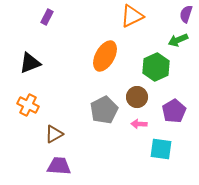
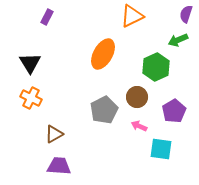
orange ellipse: moved 2 px left, 2 px up
black triangle: rotated 40 degrees counterclockwise
orange cross: moved 3 px right, 7 px up
pink arrow: moved 2 px down; rotated 21 degrees clockwise
